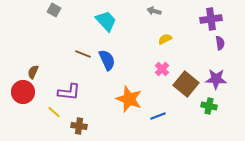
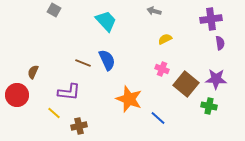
brown line: moved 9 px down
pink cross: rotated 24 degrees counterclockwise
red circle: moved 6 px left, 3 px down
yellow line: moved 1 px down
blue line: moved 2 px down; rotated 63 degrees clockwise
brown cross: rotated 21 degrees counterclockwise
